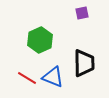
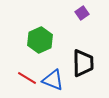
purple square: rotated 24 degrees counterclockwise
black trapezoid: moved 1 px left
blue triangle: moved 3 px down
